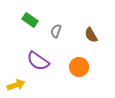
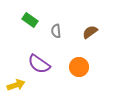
gray semicircle: rotated 24 degrees counterclockwise
brown semicircle: moved 1 px left, 3 px up; rotated 84 degrees clockwise
purple semicircle: moved 1 px right, 3 px down
